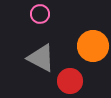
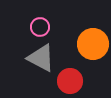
pink circle: moved 13 px down
orange circle: moved 2 px up
